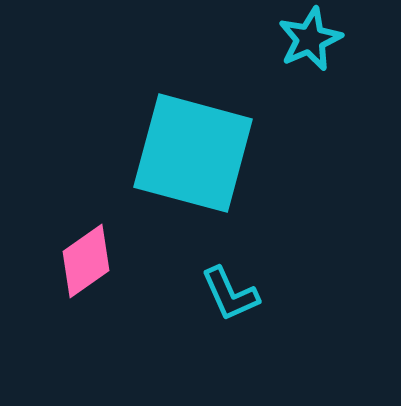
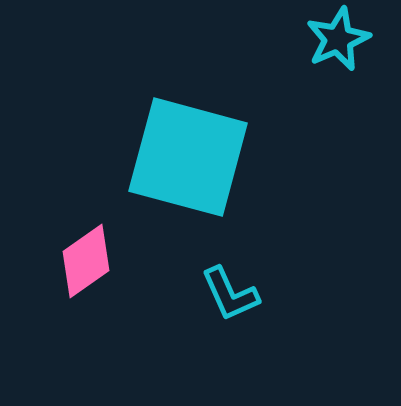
cyan star: moved 28 px right
cyan square: moved 5 px left, 4 px down
